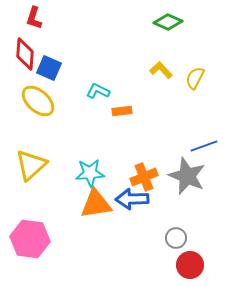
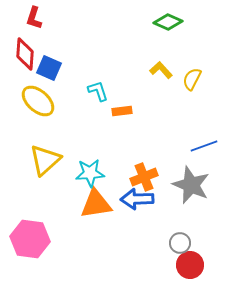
yellow semicircle: moved 3 px left, 1 px down
cyan L-shape: rotated 45 degrees clockwise
yellow triangle: moved 14 px right, 5 px up
gray star: moved 4 px right, 9 px down
blue arrow: moved 5 px right
gray circle: moved 4 px right, 5 px down
